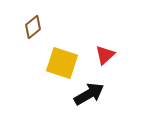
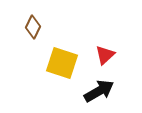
brown diamond: rotated 25 degrees counterclockwise
black arrow: moved 10 px right, 3 px up
